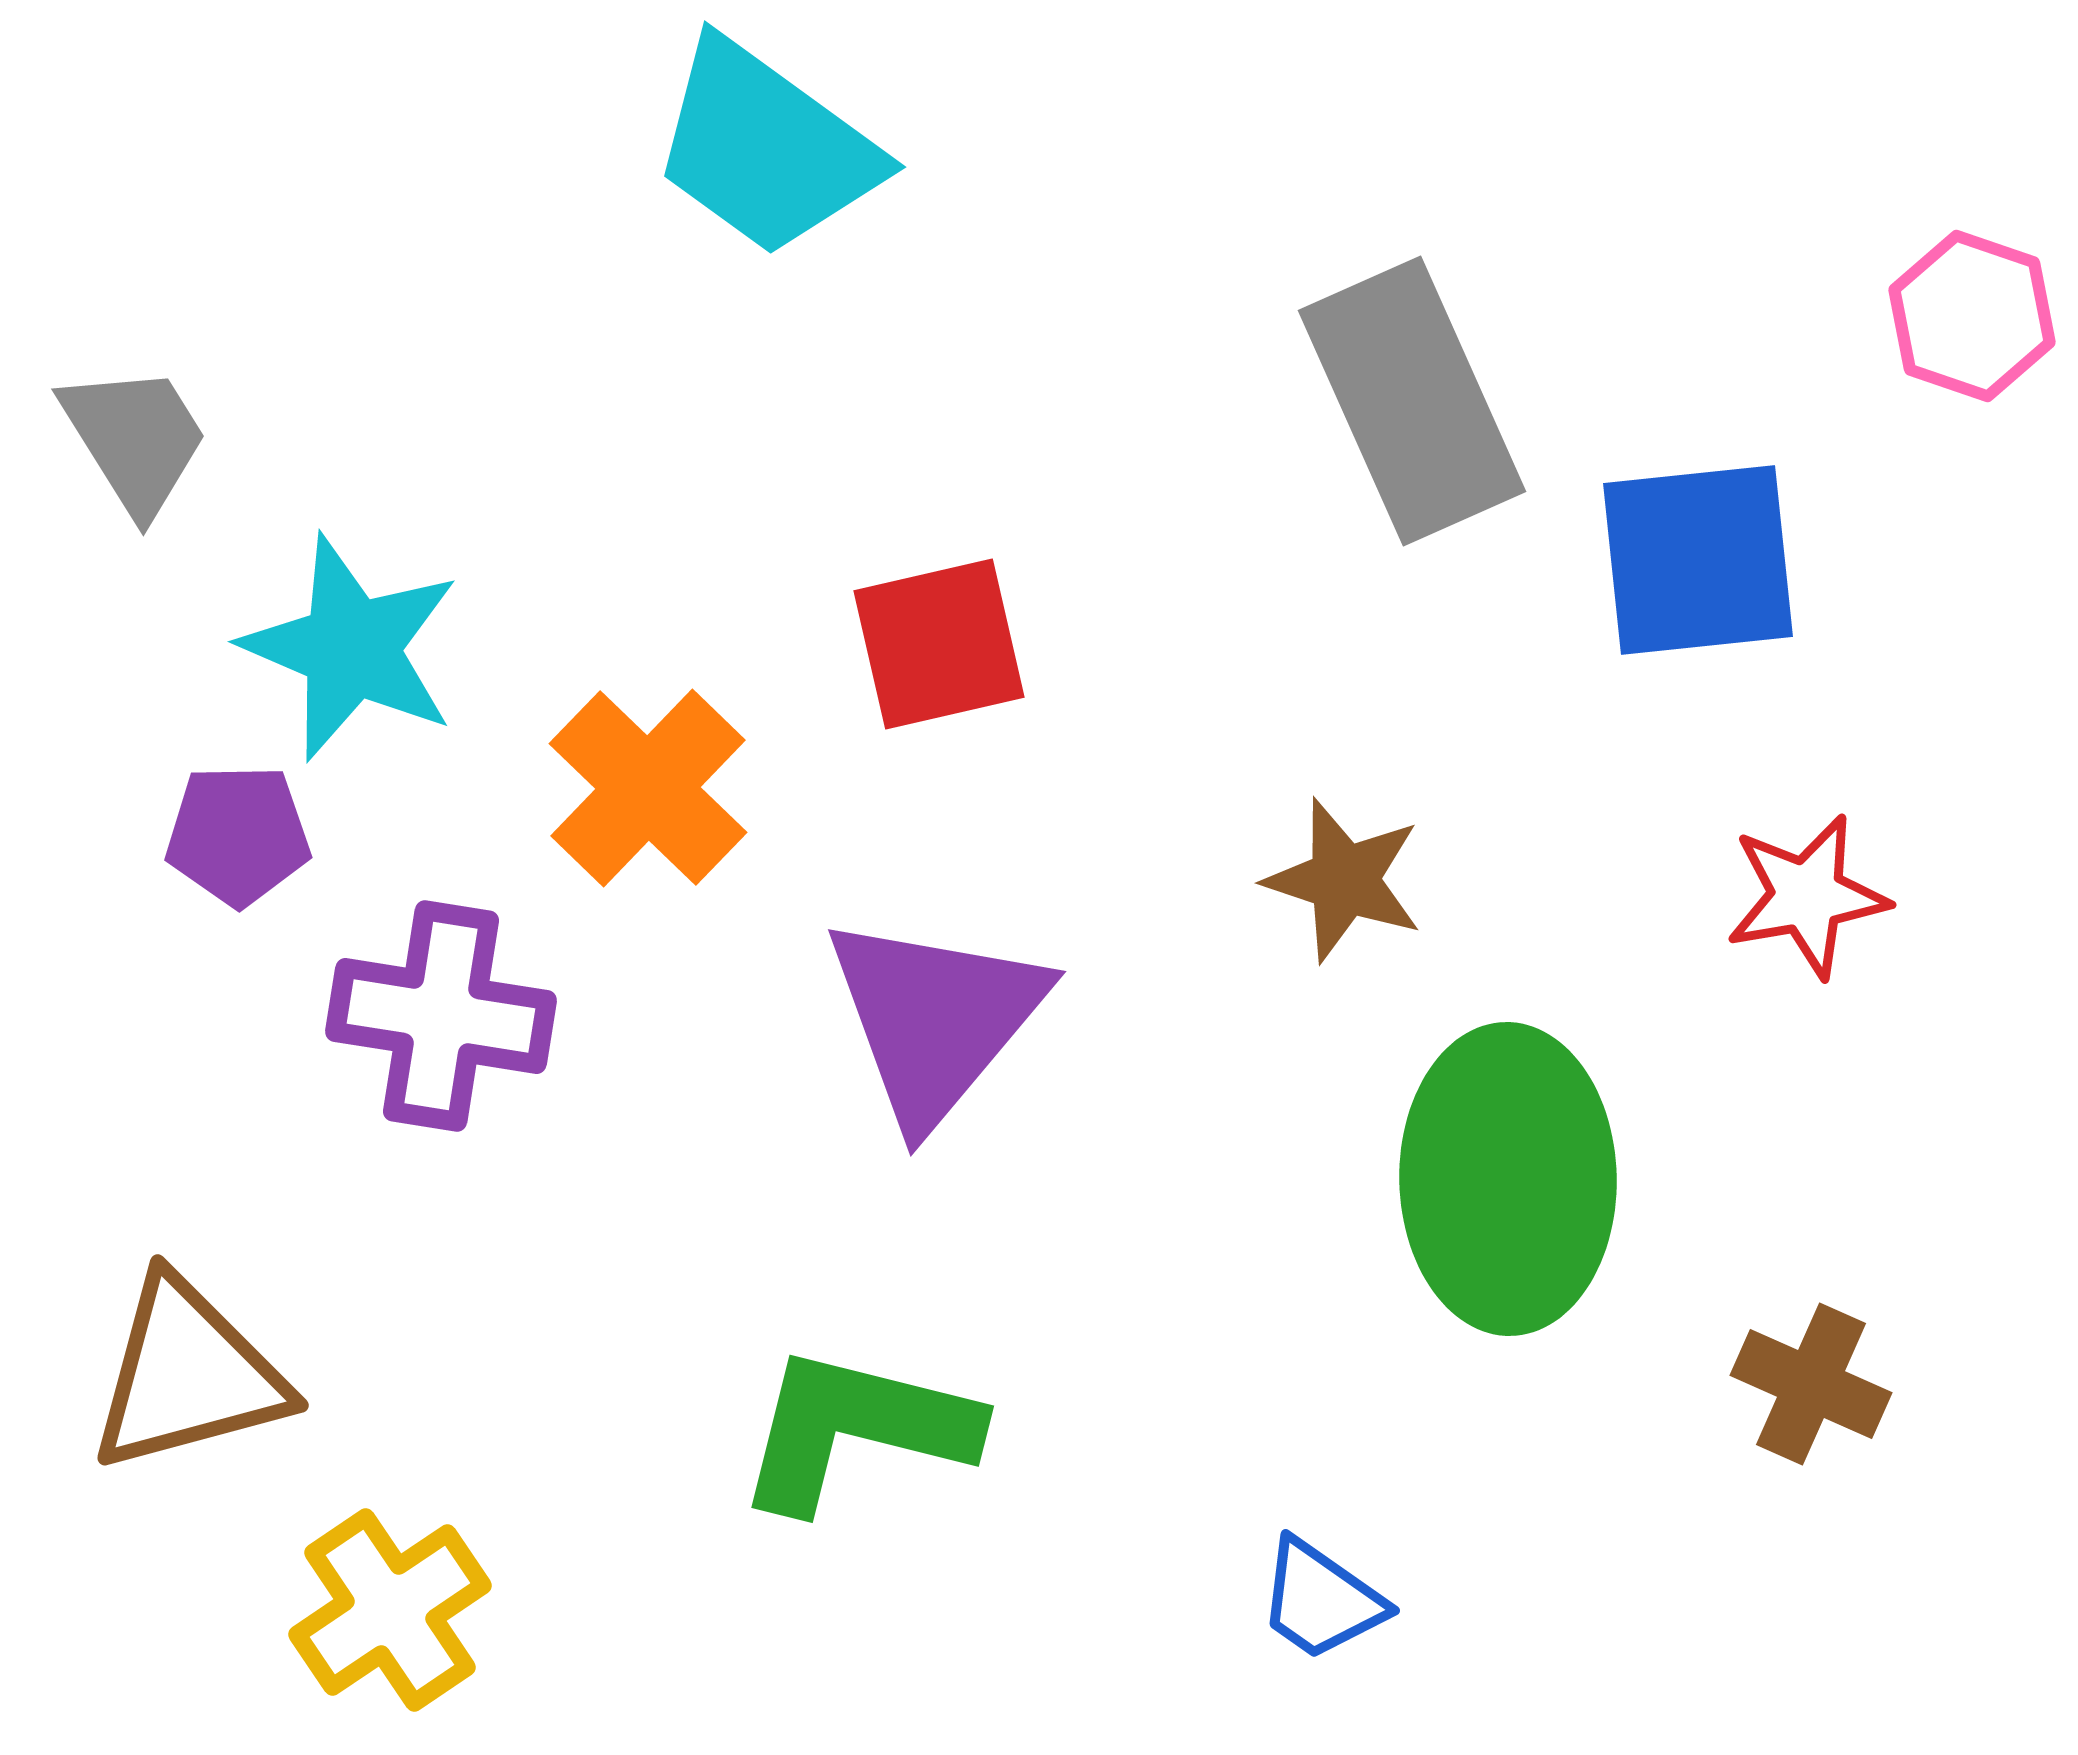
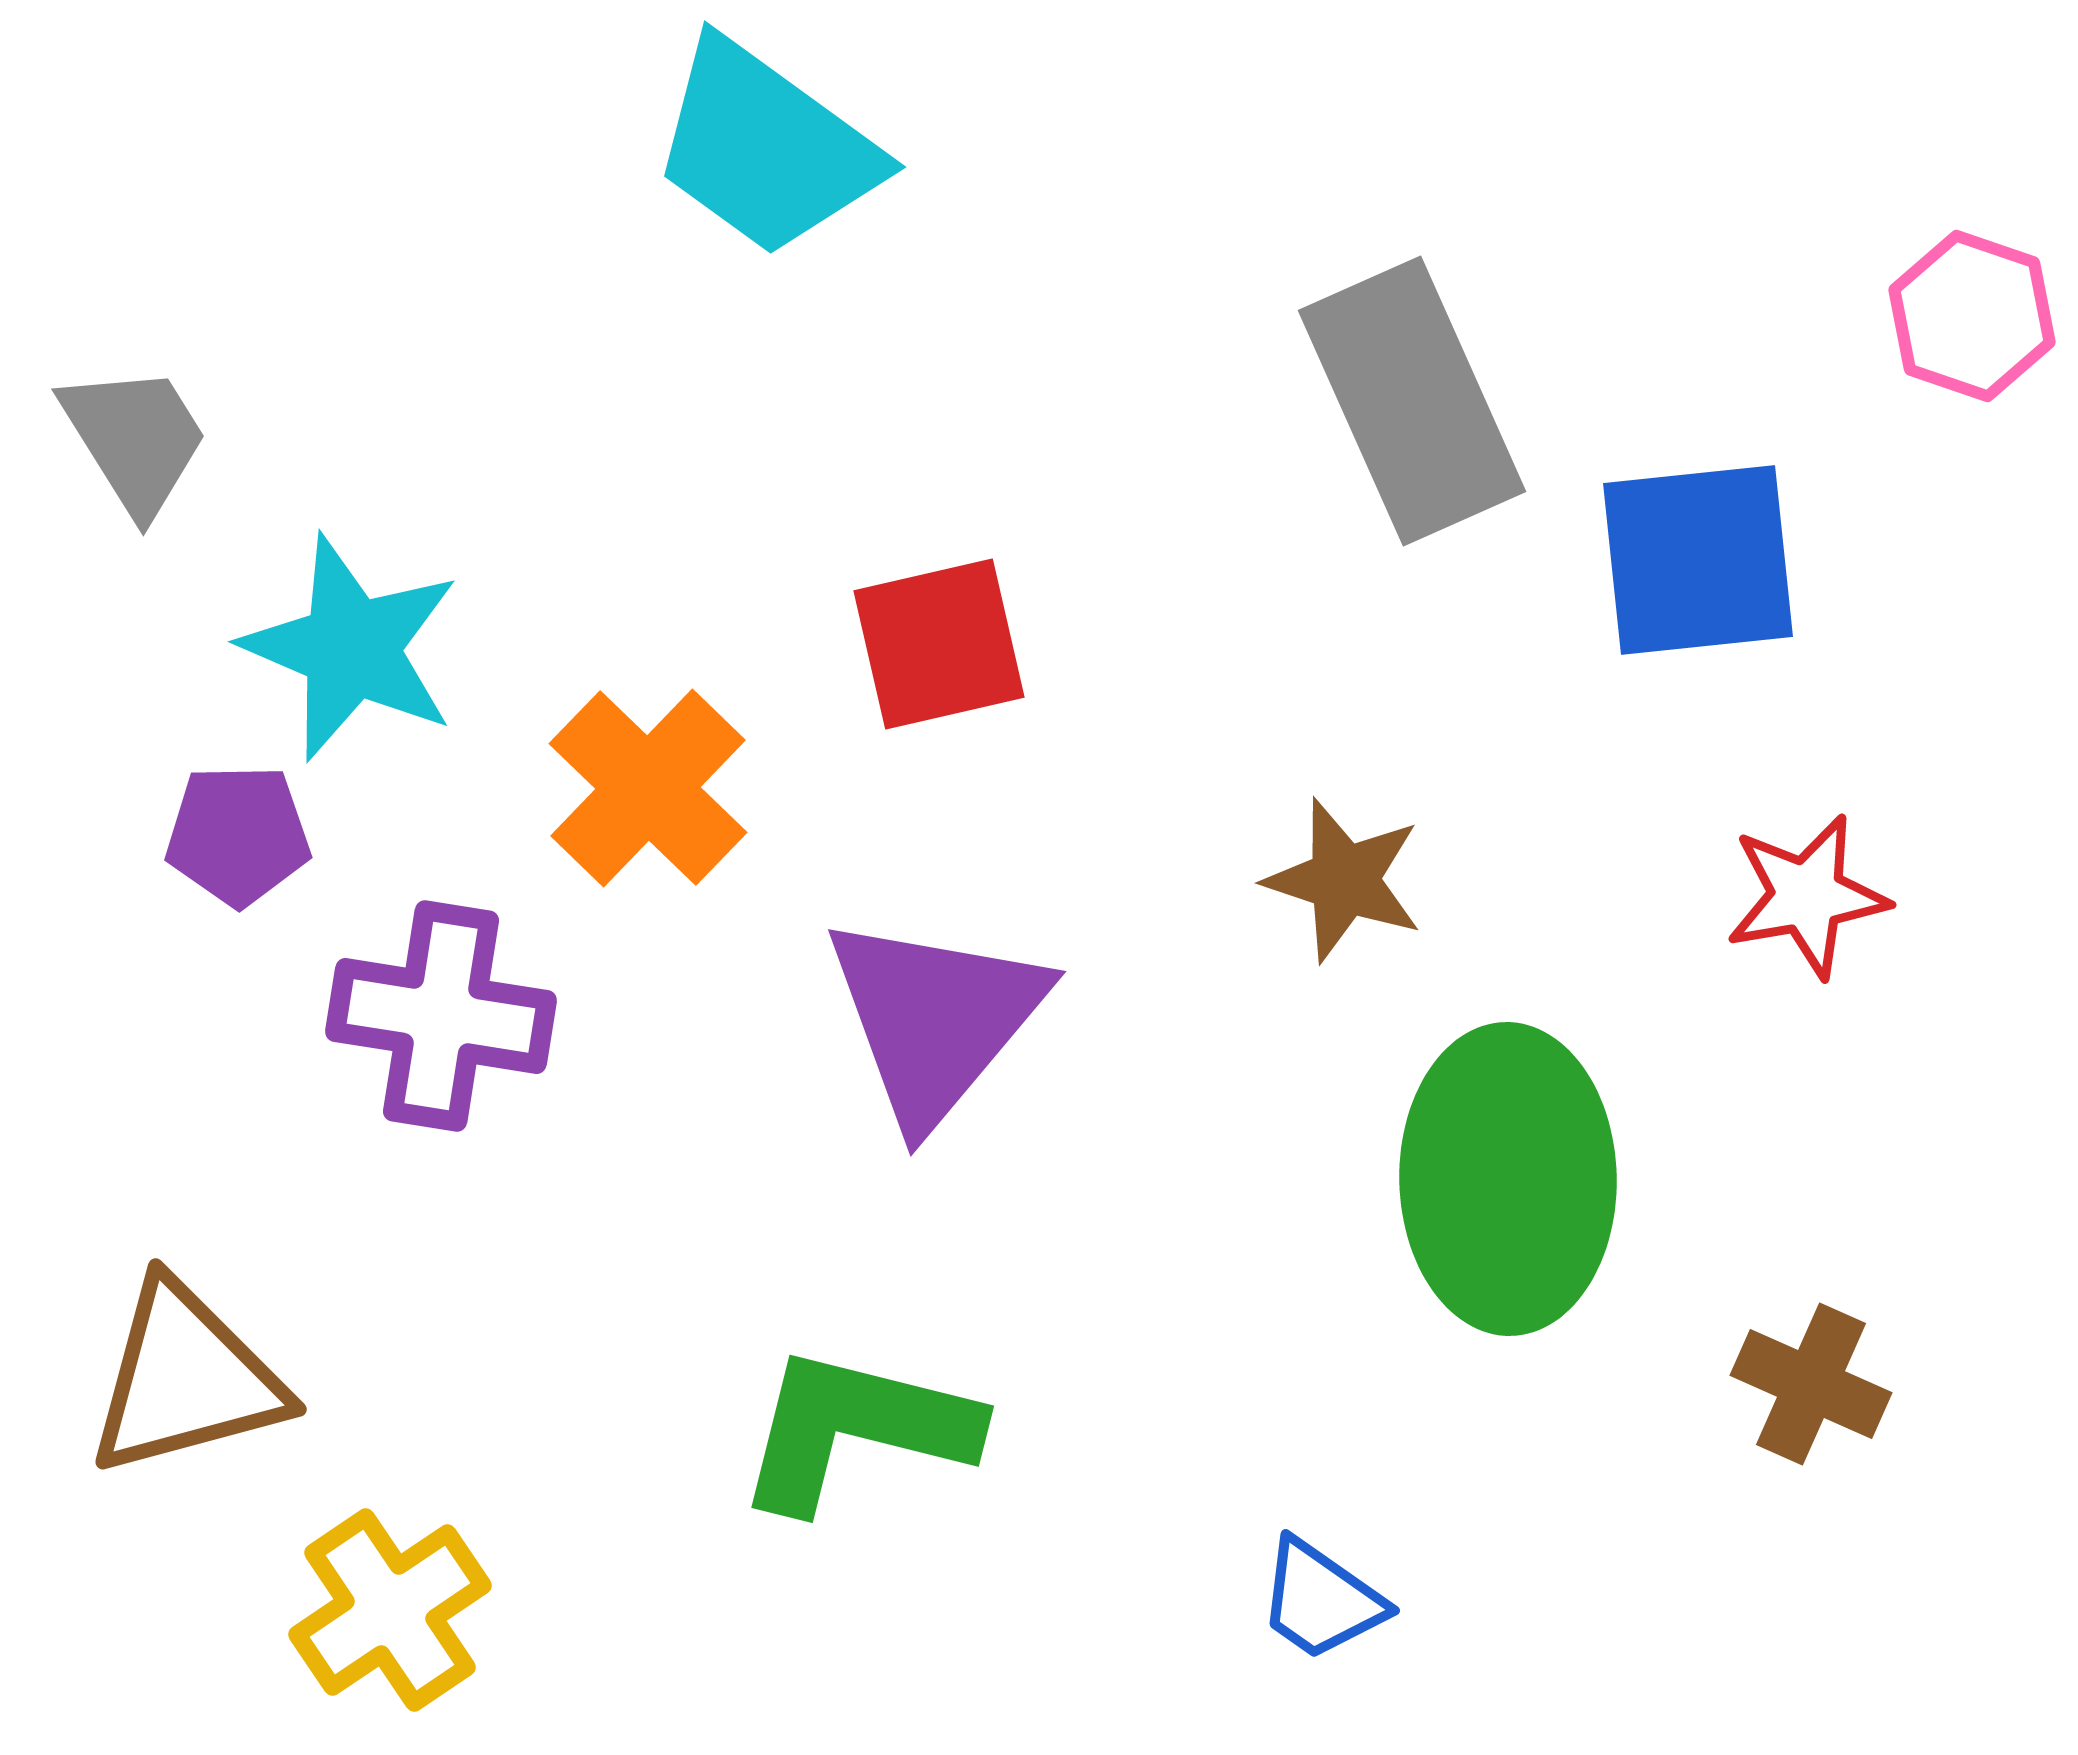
brown triangle: moved 2 px left, 4 px down
